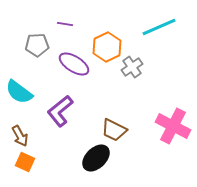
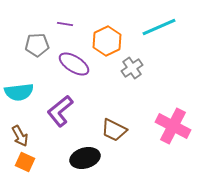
orange hexagon: moved 6 px up
gray cross: moved 1 px down
cyan semicircle: rotated 44 degrees counterclockwise
black ellipse: moved 11 px left; rotated 28 degrees clockwise
